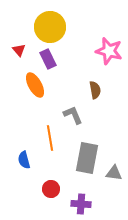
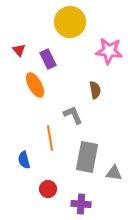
yellow circle: moved 20 px right, 5 px up
pink star: rotated 8 degrees counterclockwise
gray rectangle: moved 1 px up
red circle: moved 3 px left
